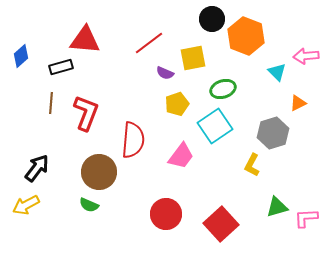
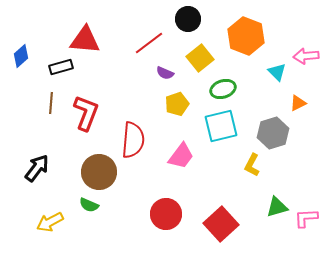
black circle: moved 24 px left
yellow square: moved 7 px right; rotated 28 degrees counterclockwise
cyan square: moved 6 px right; rotated 20 degrees clockwise
yellow arrow: moved 24 px right, 17 px down
